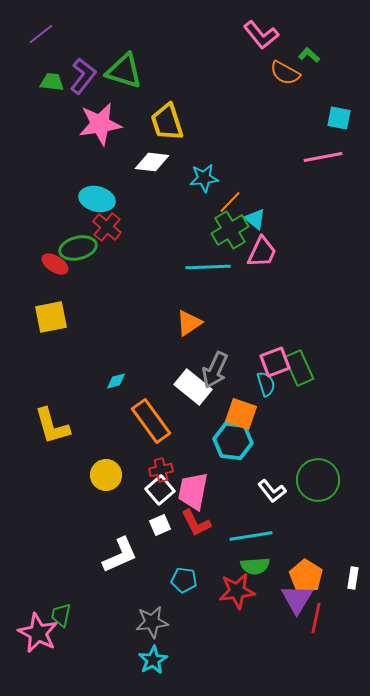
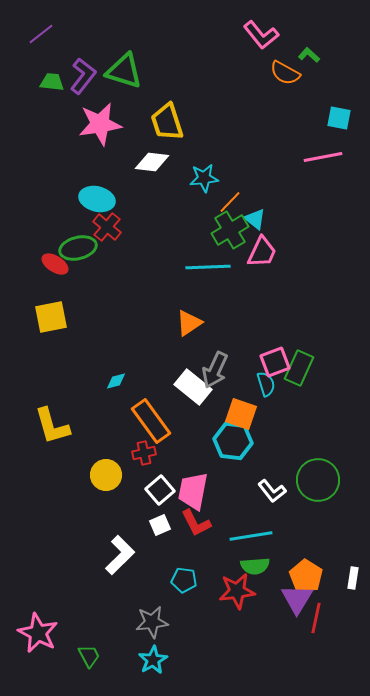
green rectangle at (299, 368): rotated 48 degrees clockwise
red cross at (161, 470): moved 17 px left, 17 px up
white L-shape at (120, 555): rotated 21 degrees counterclockwise
green trapezoid at (61, 615): moved 28 px right, 41 px down; rotated 140 degrees clockwise
